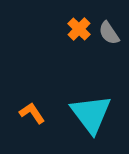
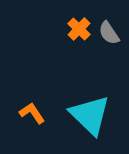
cyan triangle: moved 1 px left, 1 px down; rotated 9 degrees counterclockwise
